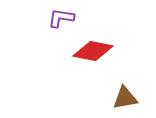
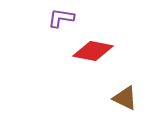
brown triangle: rotated 36 degrees clockwise
